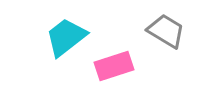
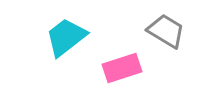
pink rectangle: moved 8 px right, 2 px down
